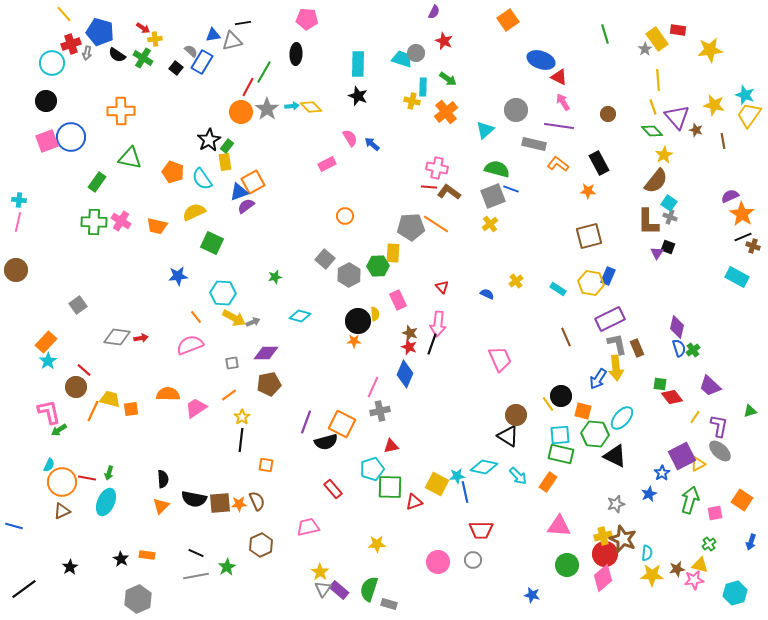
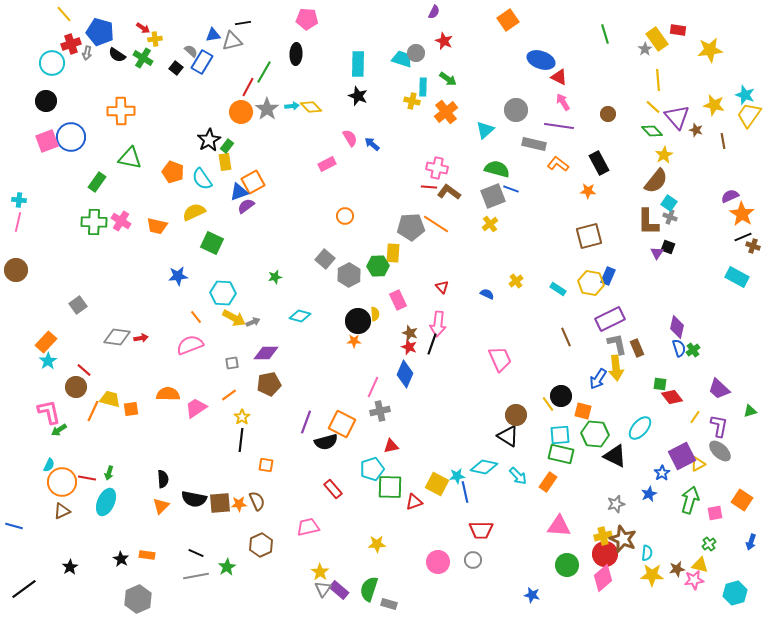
yellow line at (653, 107): rotated 28 degrees counterclockwise
purple trapezoid at (710, 386): moved 9 px right, 3 px down
cyan ellipse at (622, 418): moved 18 px right, 10 px down
